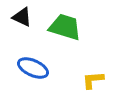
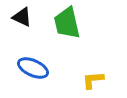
green trapezoid: moved 2 px right, 4 px up; rotated 120 degrees counterclockwise
